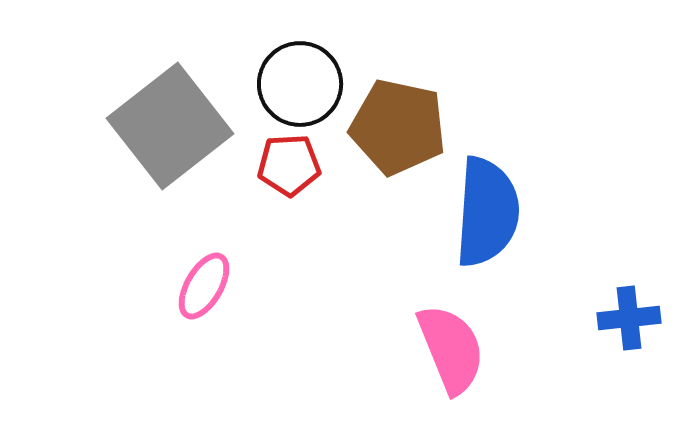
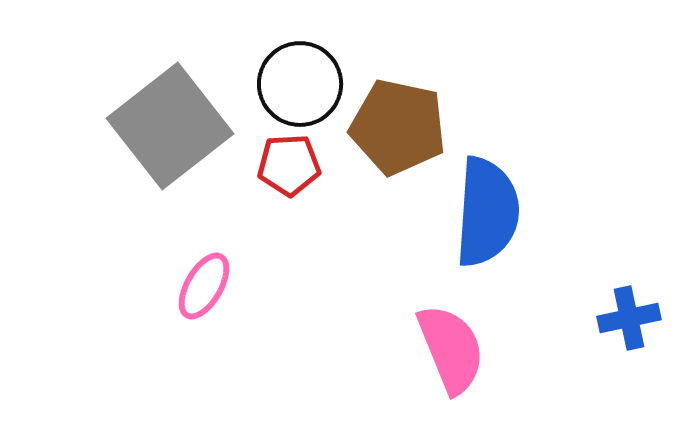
blue cross: rotated 6 degrees counterclockwise
